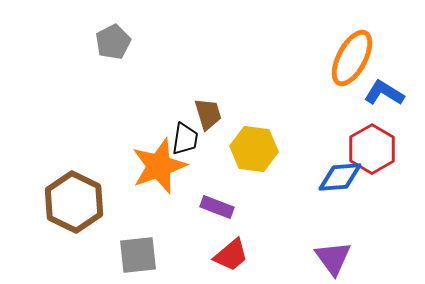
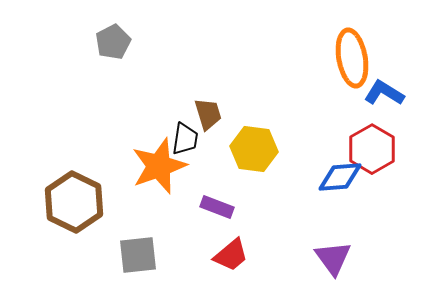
orange ellipse: rotated 38 degrees counterclockwise
